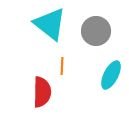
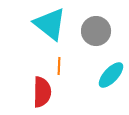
orange line: moved 3 px left
cyan ellipse: rotated 16 degrees clockwise
